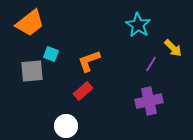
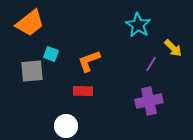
red rectangle: rotated 42 degrees clockwise
